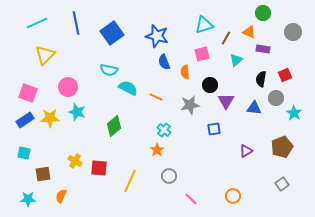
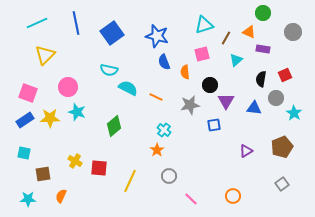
blue square at (214, 129): moved 4 px up
